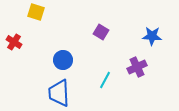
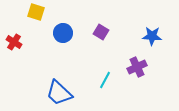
blue circle: moved 27 px up
blue trapezoid: rotated 44 degrees counterclockwise
